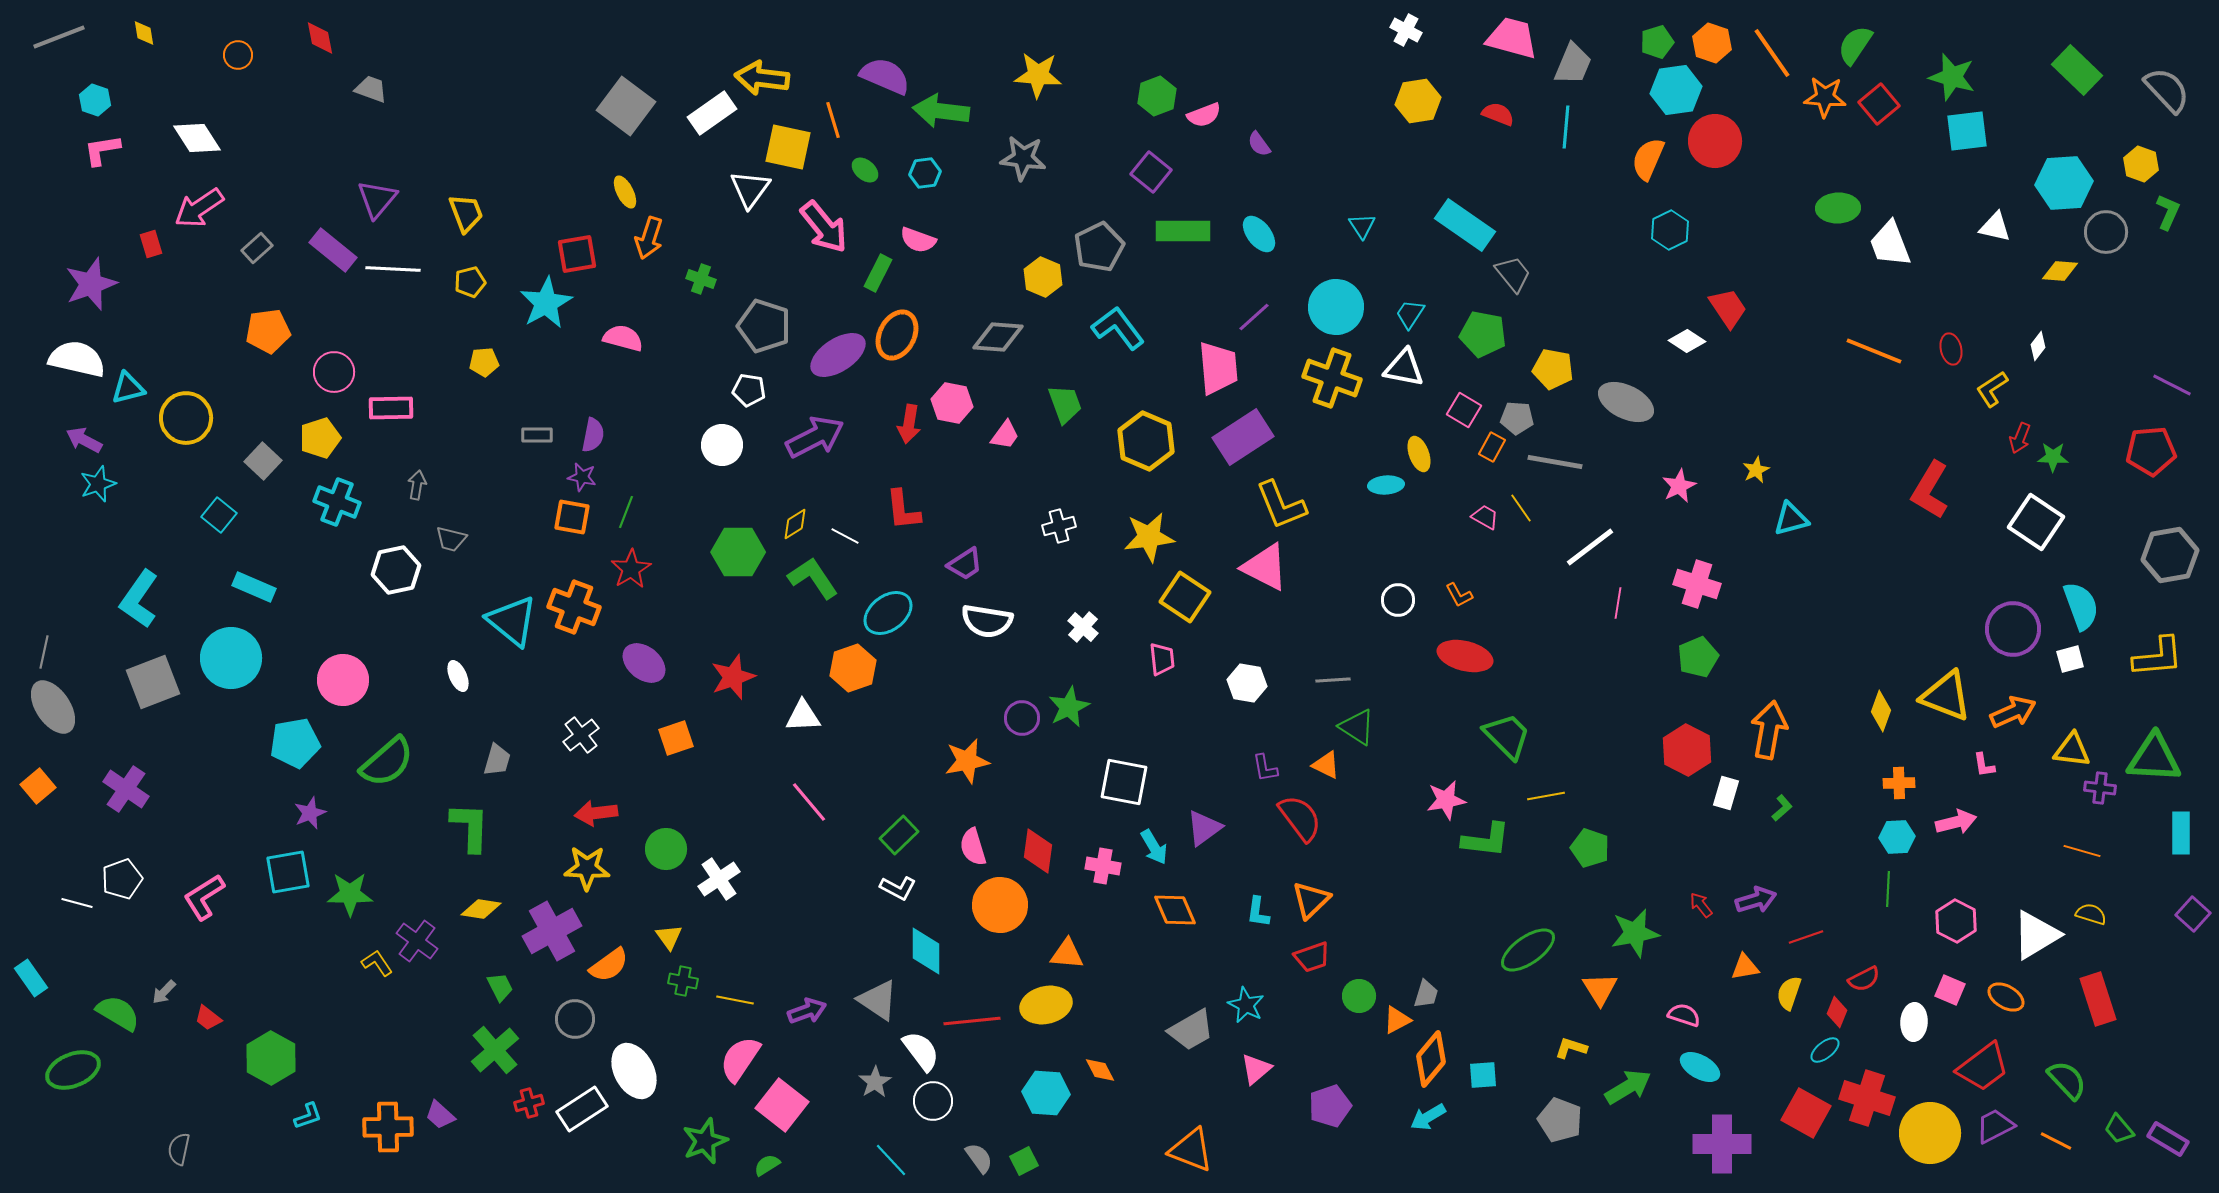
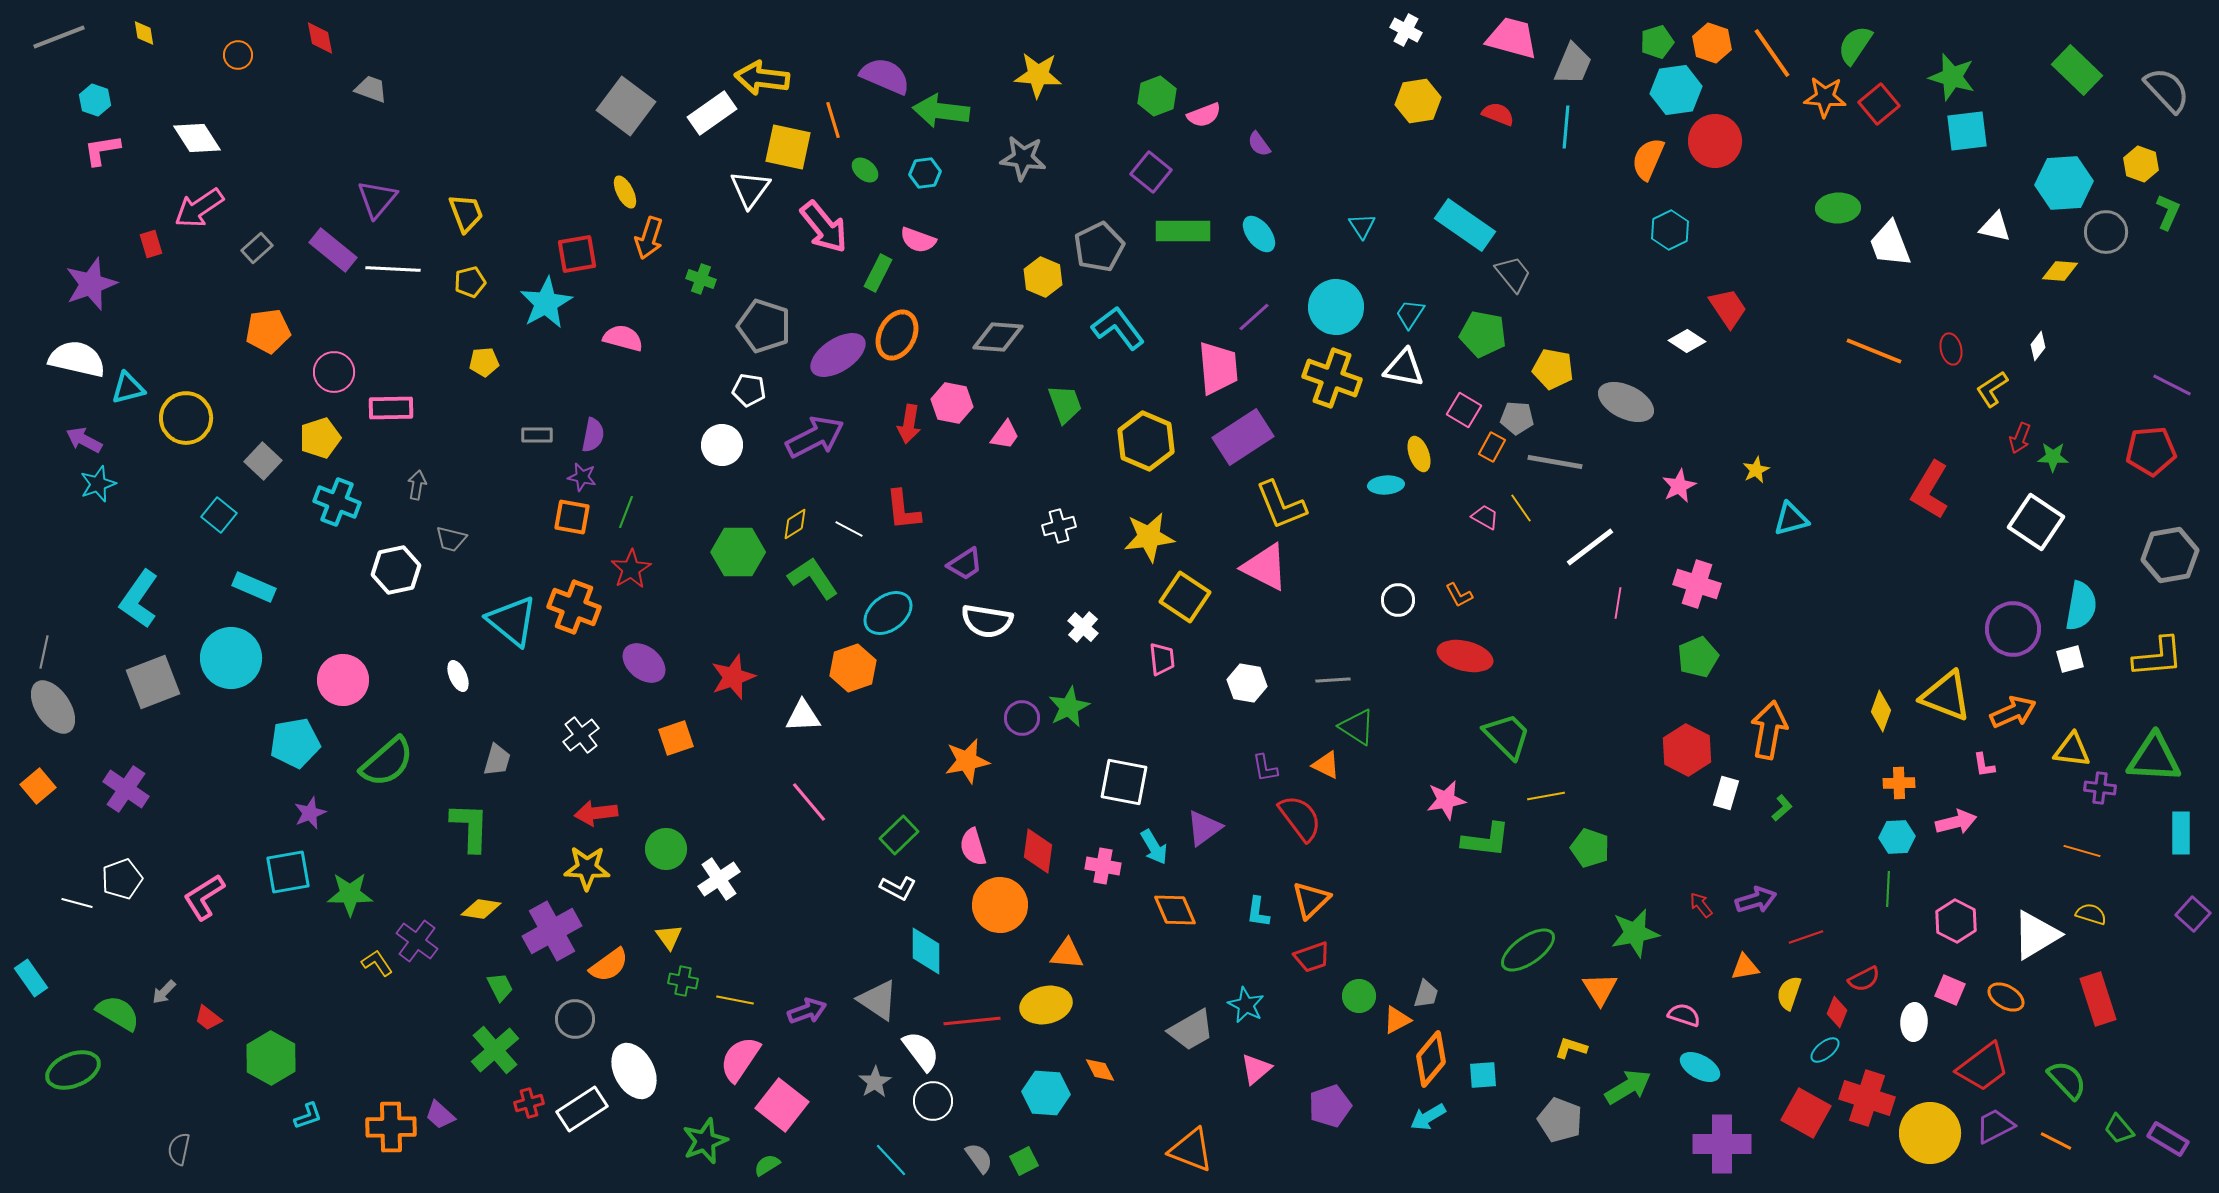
white line at (845, 536): moved 4 px right, 7 px up
cyan semicircle at (2081, 606): rotated 30 degrees clockwise
orange cross at (388, 1127): moved 3 px right
